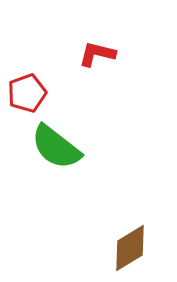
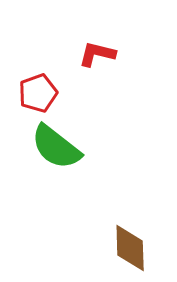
red pentagon: moved 11 px right
brown diamond: rotated 60 degrees counterclockwise
